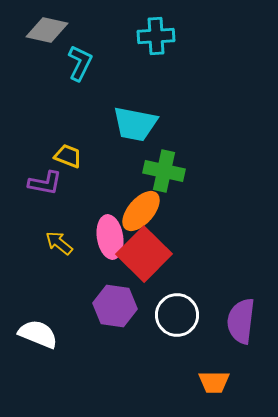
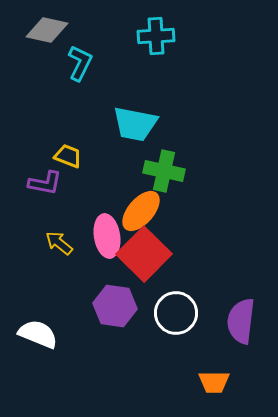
pink ellipse: moved 3 px left, 1 px up
white circle: moved 1 px left, 2 px up
